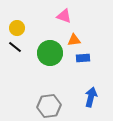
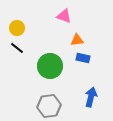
orange triangle: moved 3 px right
black line: moved 2 px right, 1 px down
green circle: moved 13 px down
blue rectangle: rotated 16 degrees clockwise
